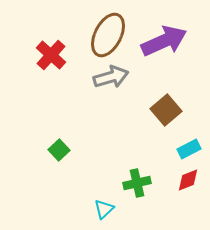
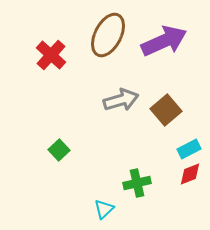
gray arrow: moved 10 px right, 23 px down
red diamond: moved 2 px right, 6 px up
